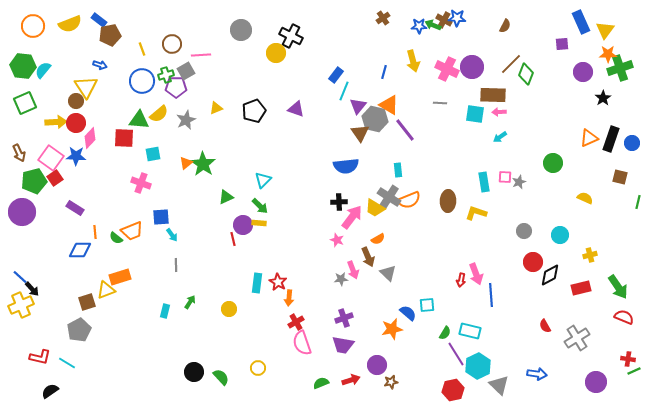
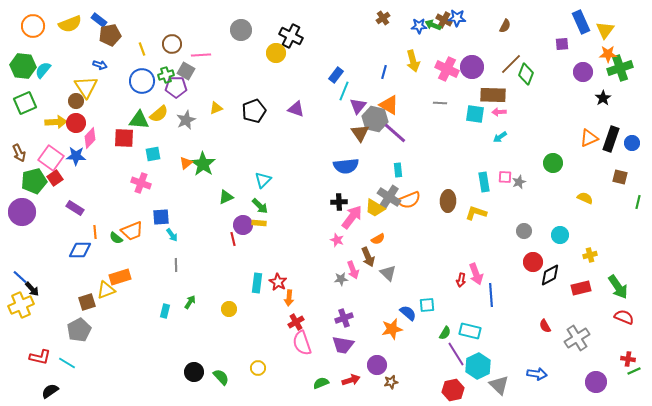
gray square at (186, 71): rotated 30 degrees counterclockwise
purple line at (405, 130): moved 10 px left, 3 px down; rotated 10 degrees counterclockwise
